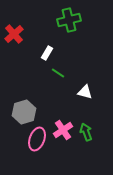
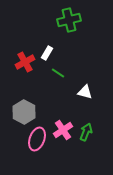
red cross: moved 11 px right, 28 px down; rotated 12 degrees clockwise
gray hexagon: rotated 15 degrees counterclockwise
green arrow: rotated 42 degrees clockwise
